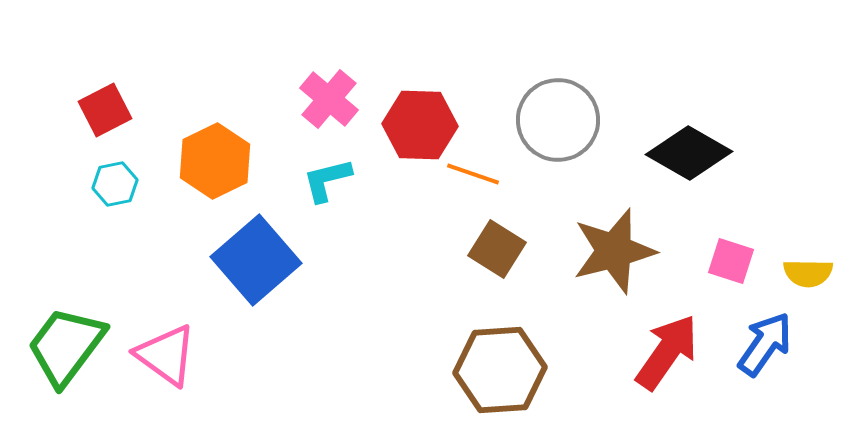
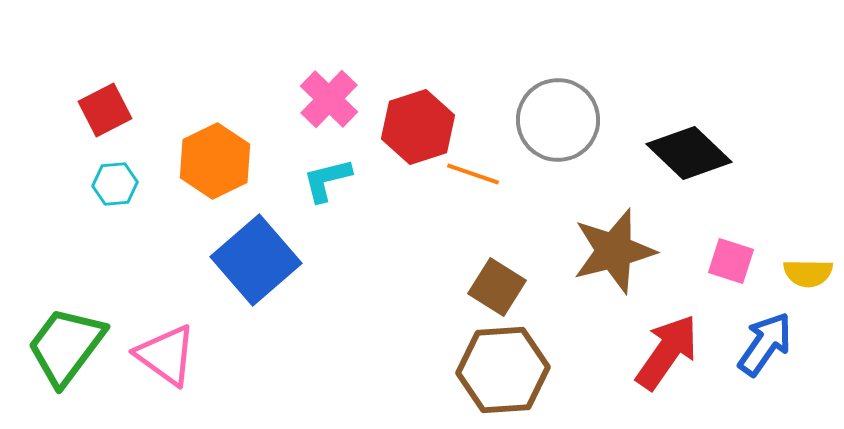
pink cross: rotated 4 degrees clockwise
red hexagon: moved 2 px left, 2 px down; rotated 20 degrees counterclockwise
black diamond: rotated 14 degrees clockwise
cyan hexagon: rotated 6 degrees clockwise
brown square: moved 38 px down
brown hexagon: moved 3 px right
